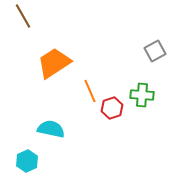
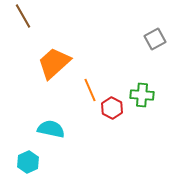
gray square: moved 12 px up
orange trapezoid: rotated 9 degrees counterclockwise
orange line: moved 1 px up
red hexagon: rotated 15 degrees counterclockwise
cyan hexagon: moved 1 px right, 1 px down
